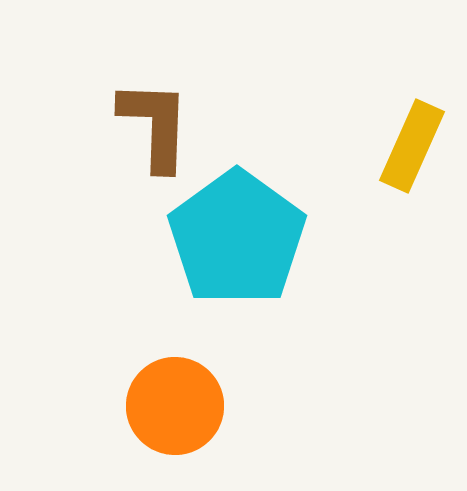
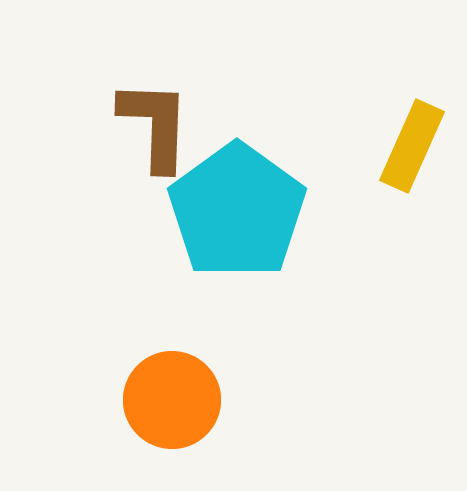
cyan pentagon: moved 27 px up
orange circle: moved 3 px left, 6 px up
